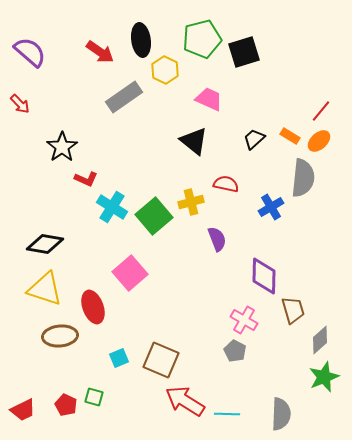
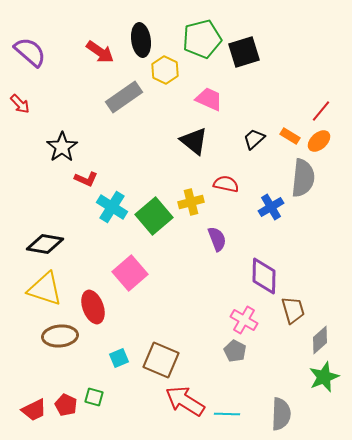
red trapezoid at (23, 410): moved 11 px right
